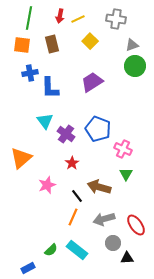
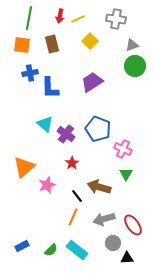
cyan triangle: moved 3 px down; rotated 12 degrees counterclockwise
orange triangle: moved 3 px right, 9 px down
red ellipse: moved 3 px left
blue rectangle: moved 6 px left, 22 px up
